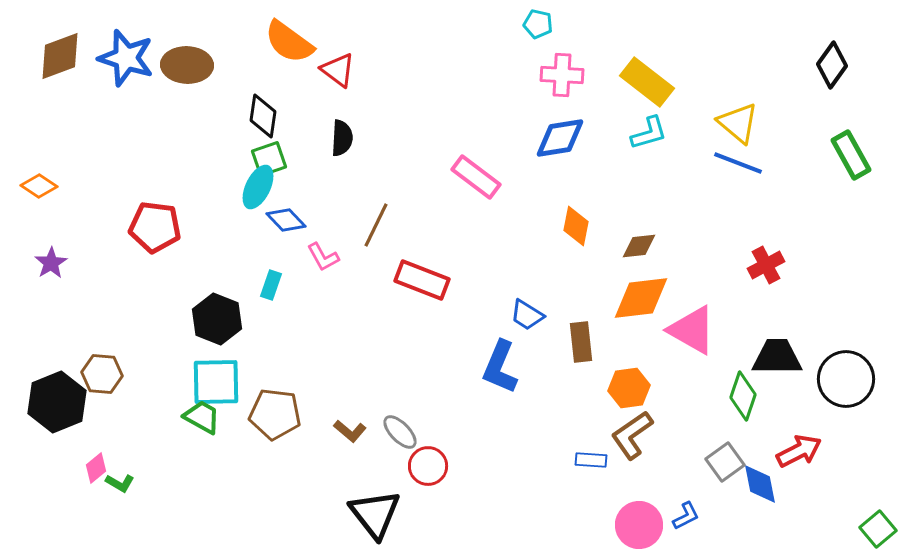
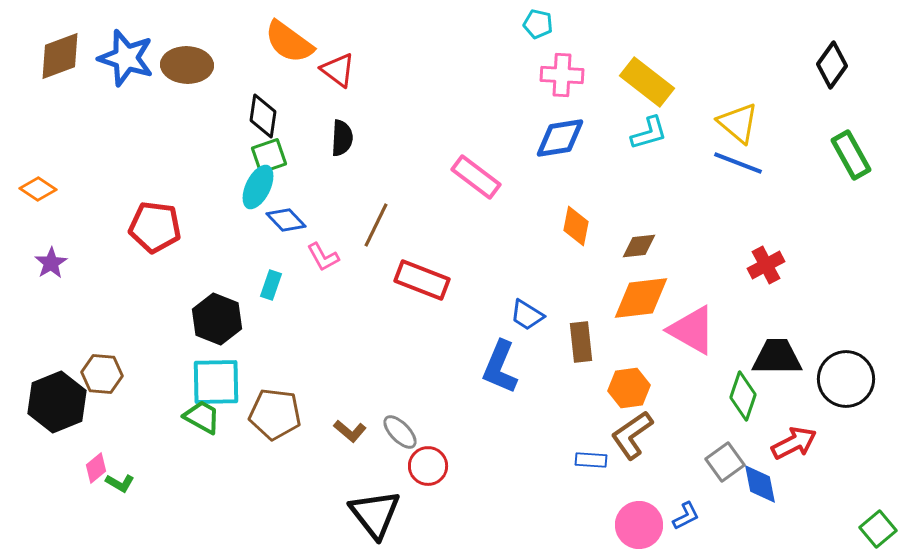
green square at (269, 159): moved 3 px up
orange diamond at (39, 186): moved 1 px left, 3 px down
red arrow at (799, 451): moved 5 px left, 8 px up
